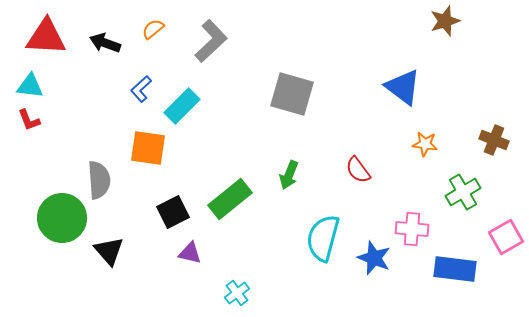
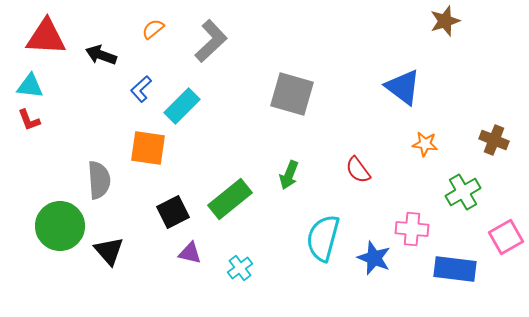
black arrow: moved 4 px left, 12 px down
green circle: moved 2 px left, 8 px down
cyan cross: moved 3 px right, 25 px up
